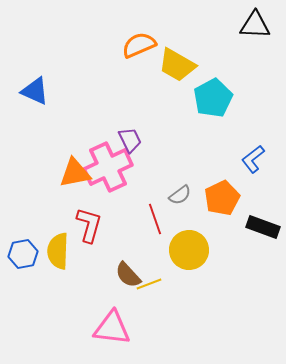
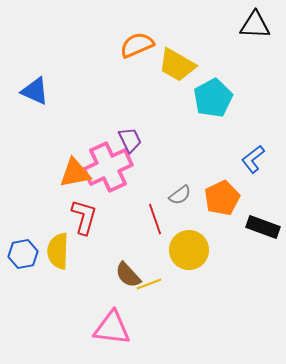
orange semicircle: moved 2 px left
red L-shape: moved 5 px left, 8 px up
